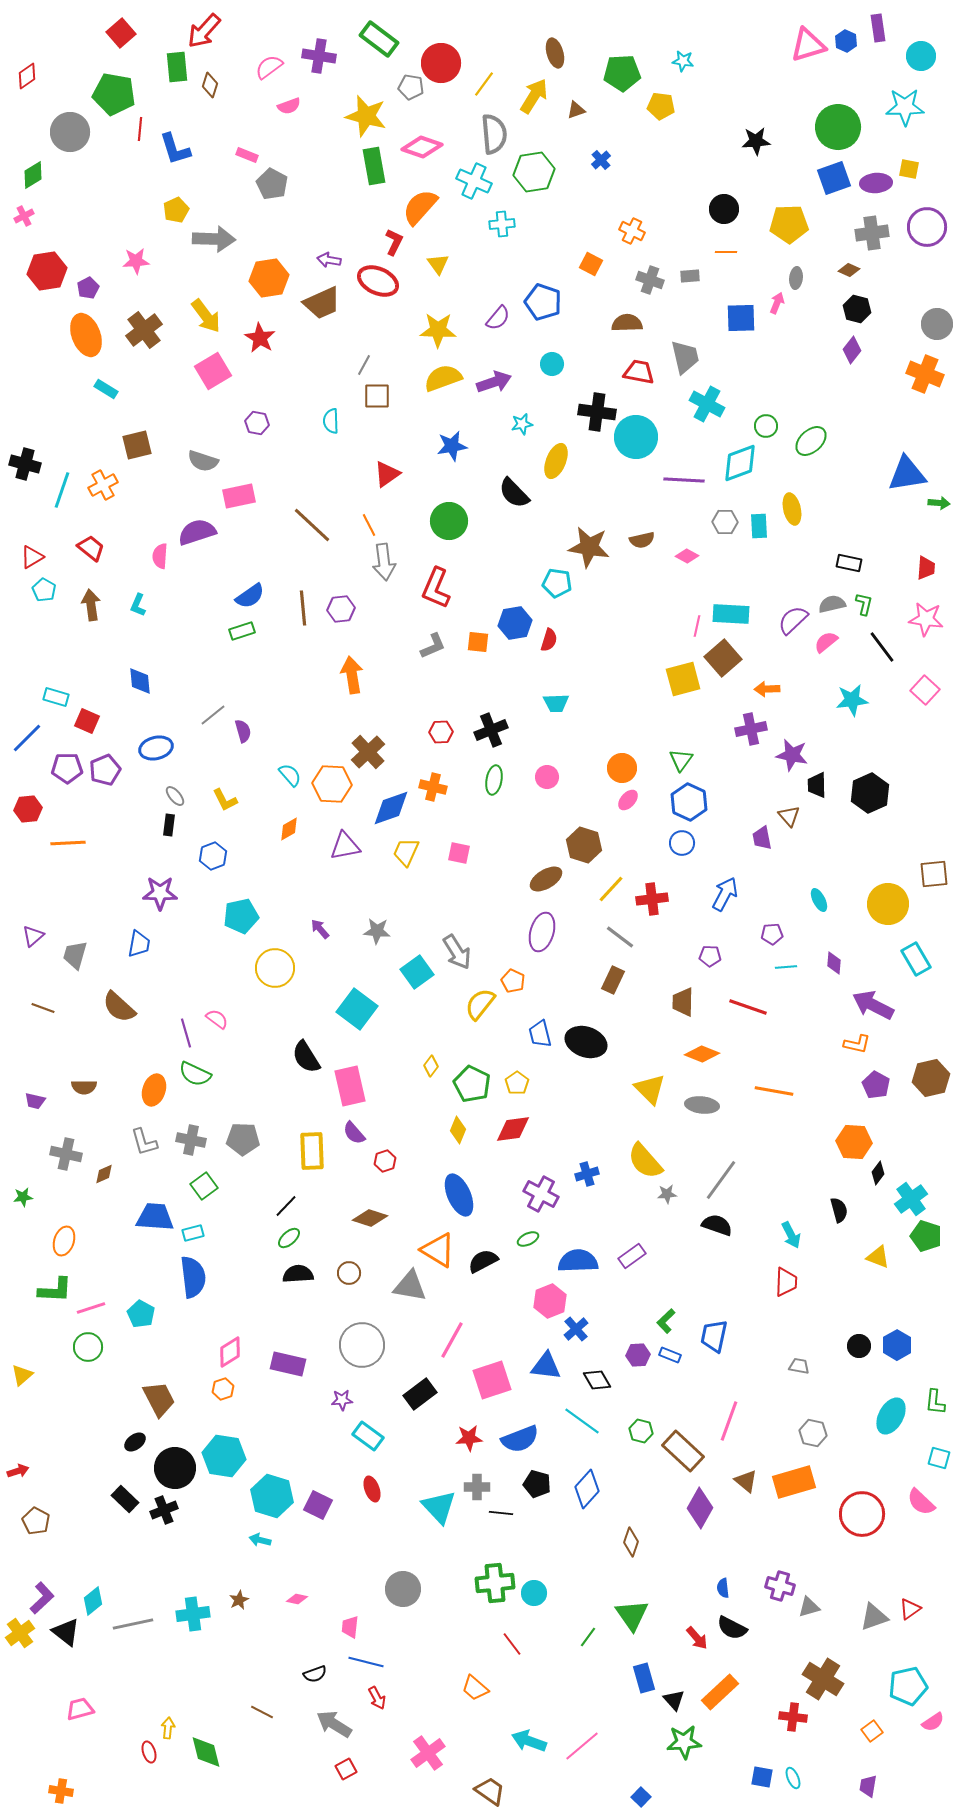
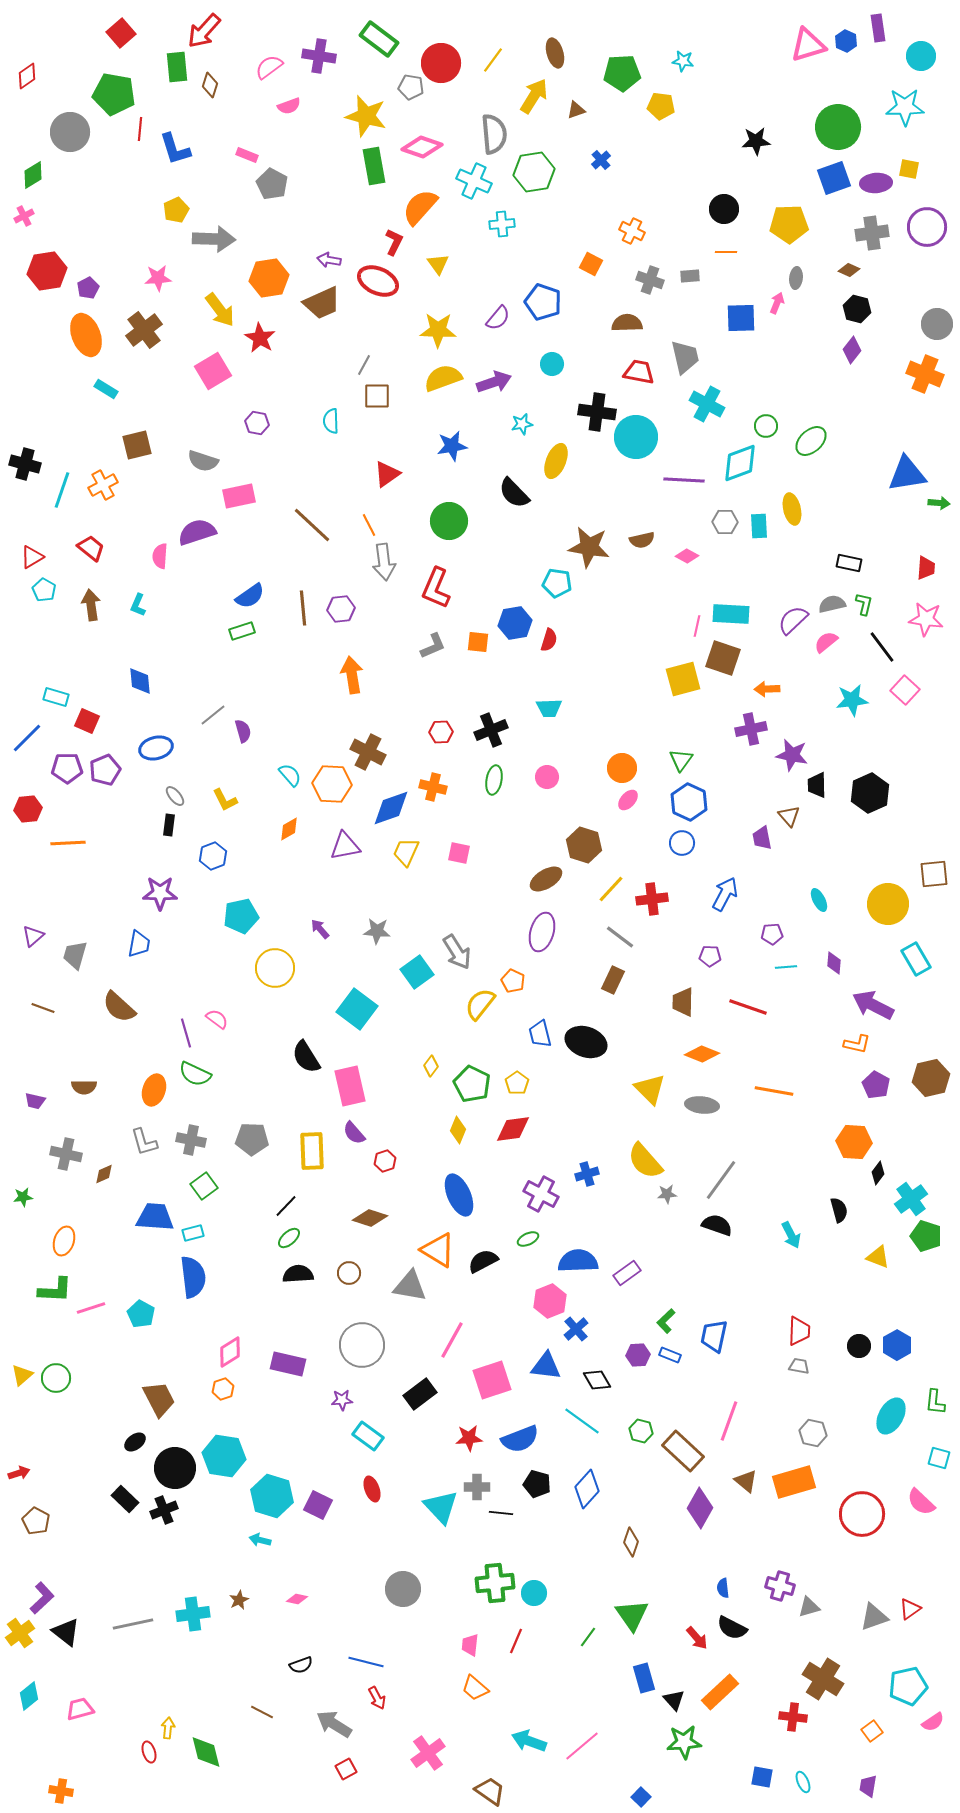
yellow line at (484, 84): moved 9 px right, 24 px up
pink star at (136, 261): moved 22 px right, 17 px down
yellow arrow at (206, 316): moved 14 px right, 6 px up
brown square at (723, 658): rotated 30 degrees counterclockwise
pink square at (925, 690): moved 20 px left
cyan trapezoid at (556, 703): moved 7 px left, 5 px down
brown cross at (368, 752): rotated 20 degrees counterclockwise
gray pentagon at (243, 1139): moved 9 px right
purple rectangle at (632, 1256): moved 5 px left, 17 px down
red trapezoid at (786, 1282): moved 13 px right, 49 px down
green circle at (88, 1347): moved 32 px left, 31 px down
red arrow at (18, 1471): moved 1 px right, 2 px down
cyan triangle at (439, 1507): moved 2 px right
cyan diamond at (93, 1601): moved 64 px left, 95 px down
pink trapezoid at (350, 1627): moved 120 px right, 18 px down
red line at (512, 1644): moved 4 px right, 3 px up; rotated 60 degrees clockwise
black semicircle at (315, 1674): moved 14 px left, 9 px up
cyan ellipse at (793, 1778): moved 10 px right, 4 px down
